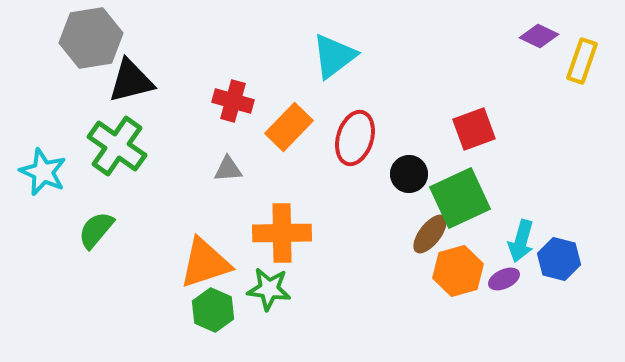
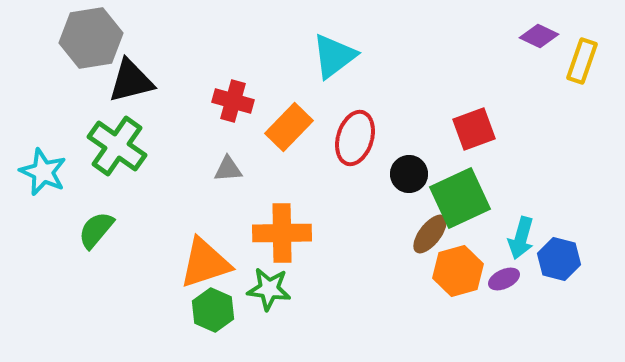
cyan arrow: moved 3 px up
